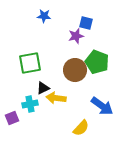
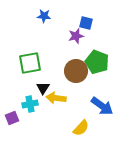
brown circle: moved 1 px right, 1 px down
black triangle: rotated 32 degrees counterclockwise
